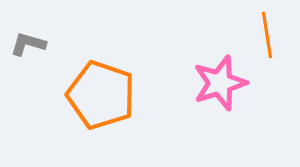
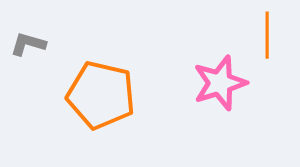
orange line: rotated 9 degrees clockwise
orange pentagon: rotated 6 degrees counterclockwise
